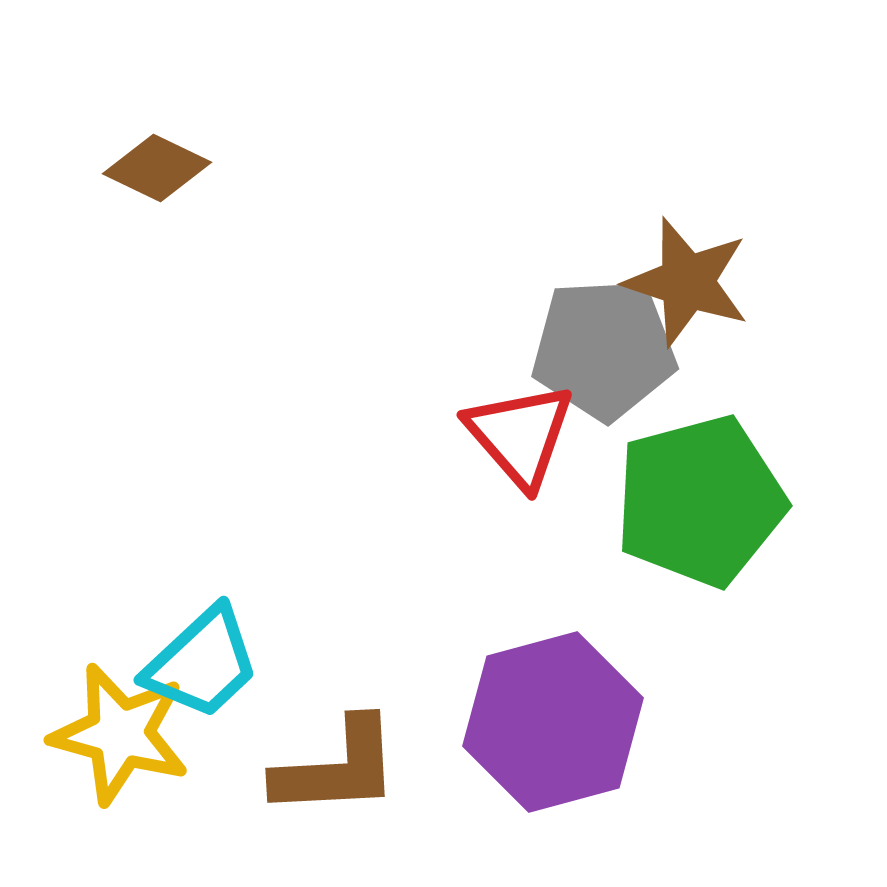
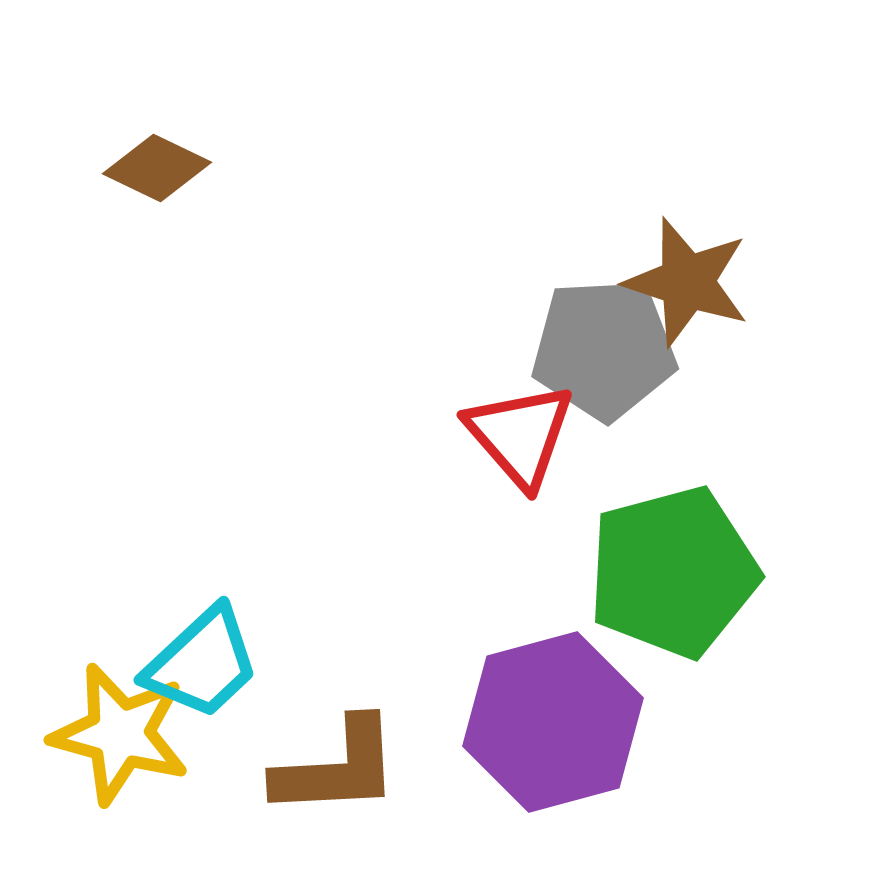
green pentagon: moved 27 px left, 71 px down
